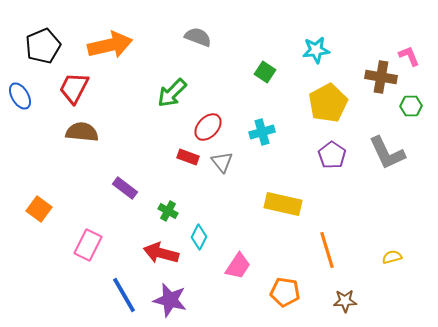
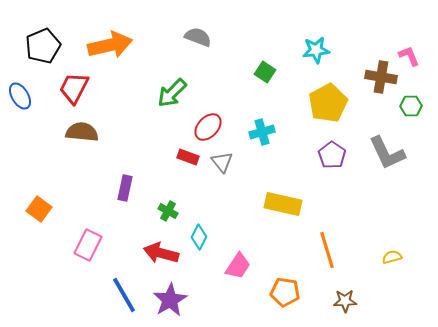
purple rectangle: rotated 65 degrees clockwise
purple star: rotated 28 degrees clockwise
